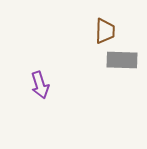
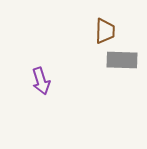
purple arrow: moved 1 px right, 4 px up
